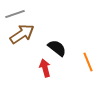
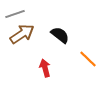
black semicircle: moved 3 px right, 13 px up
orange line: moved 3 px up; rotated 24 degrees counterclockwise
